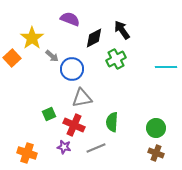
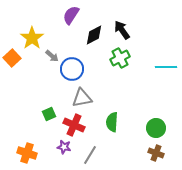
purple semicircle: moved 1 px right, 4 px up; rotated 78 degrees counterclockwise
black diamond: moved 3 px up
green cross: moved 4 px right, 1 px up
gray line: moved 6 px left, 7 px down; rotated 36 degrees counterclockwise
